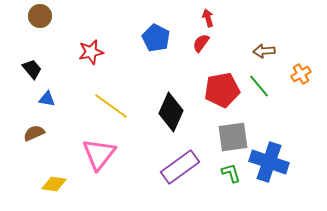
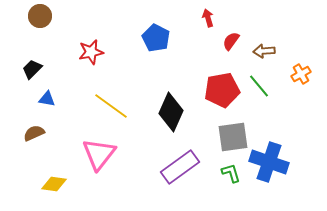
red semicircle: moved 30 px right, 2 px up
black trapezoid: rotated 95 degrees counterclockwise
